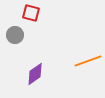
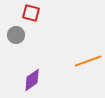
gray circle: moved 1 px right
purple diamond: moved 3 px left, 6 px down
